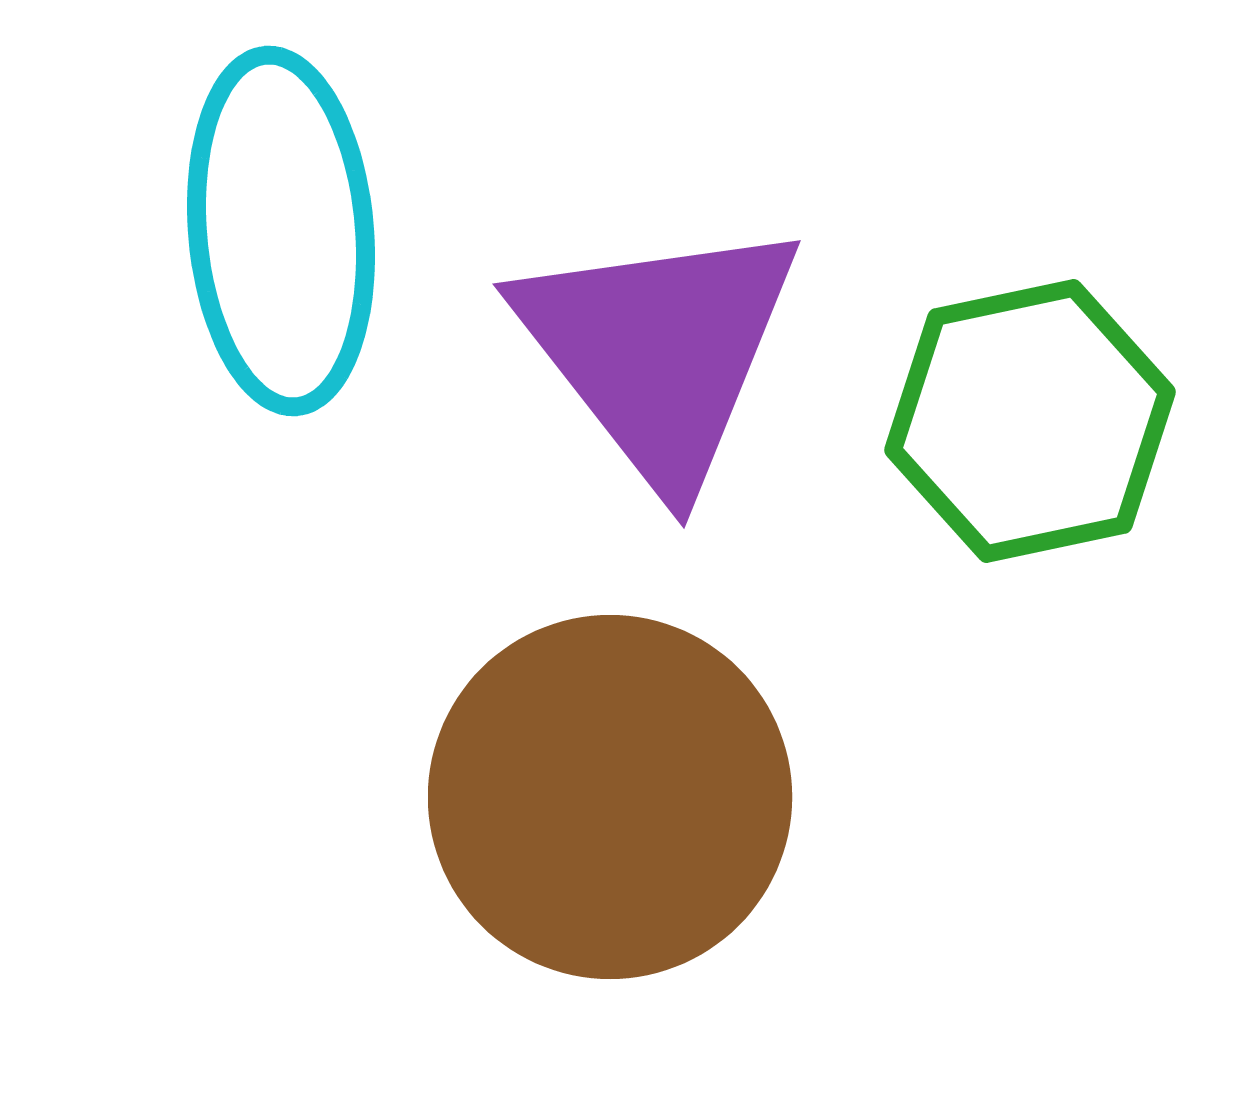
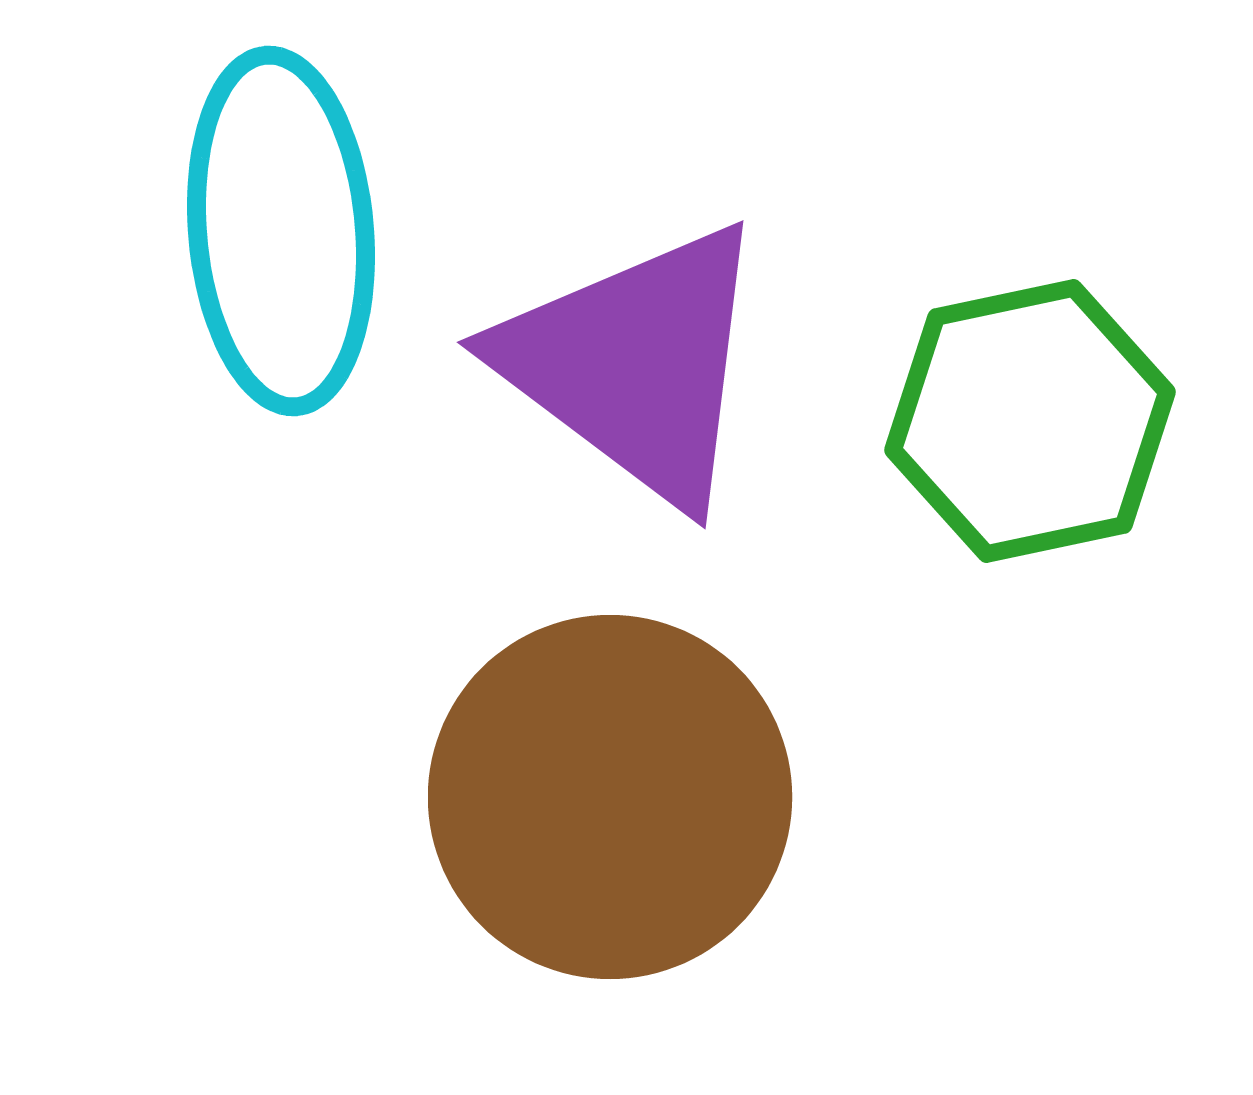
purple triangle: moved 24 px left, 13 px down; rotated 15 degrees counterclockwise
